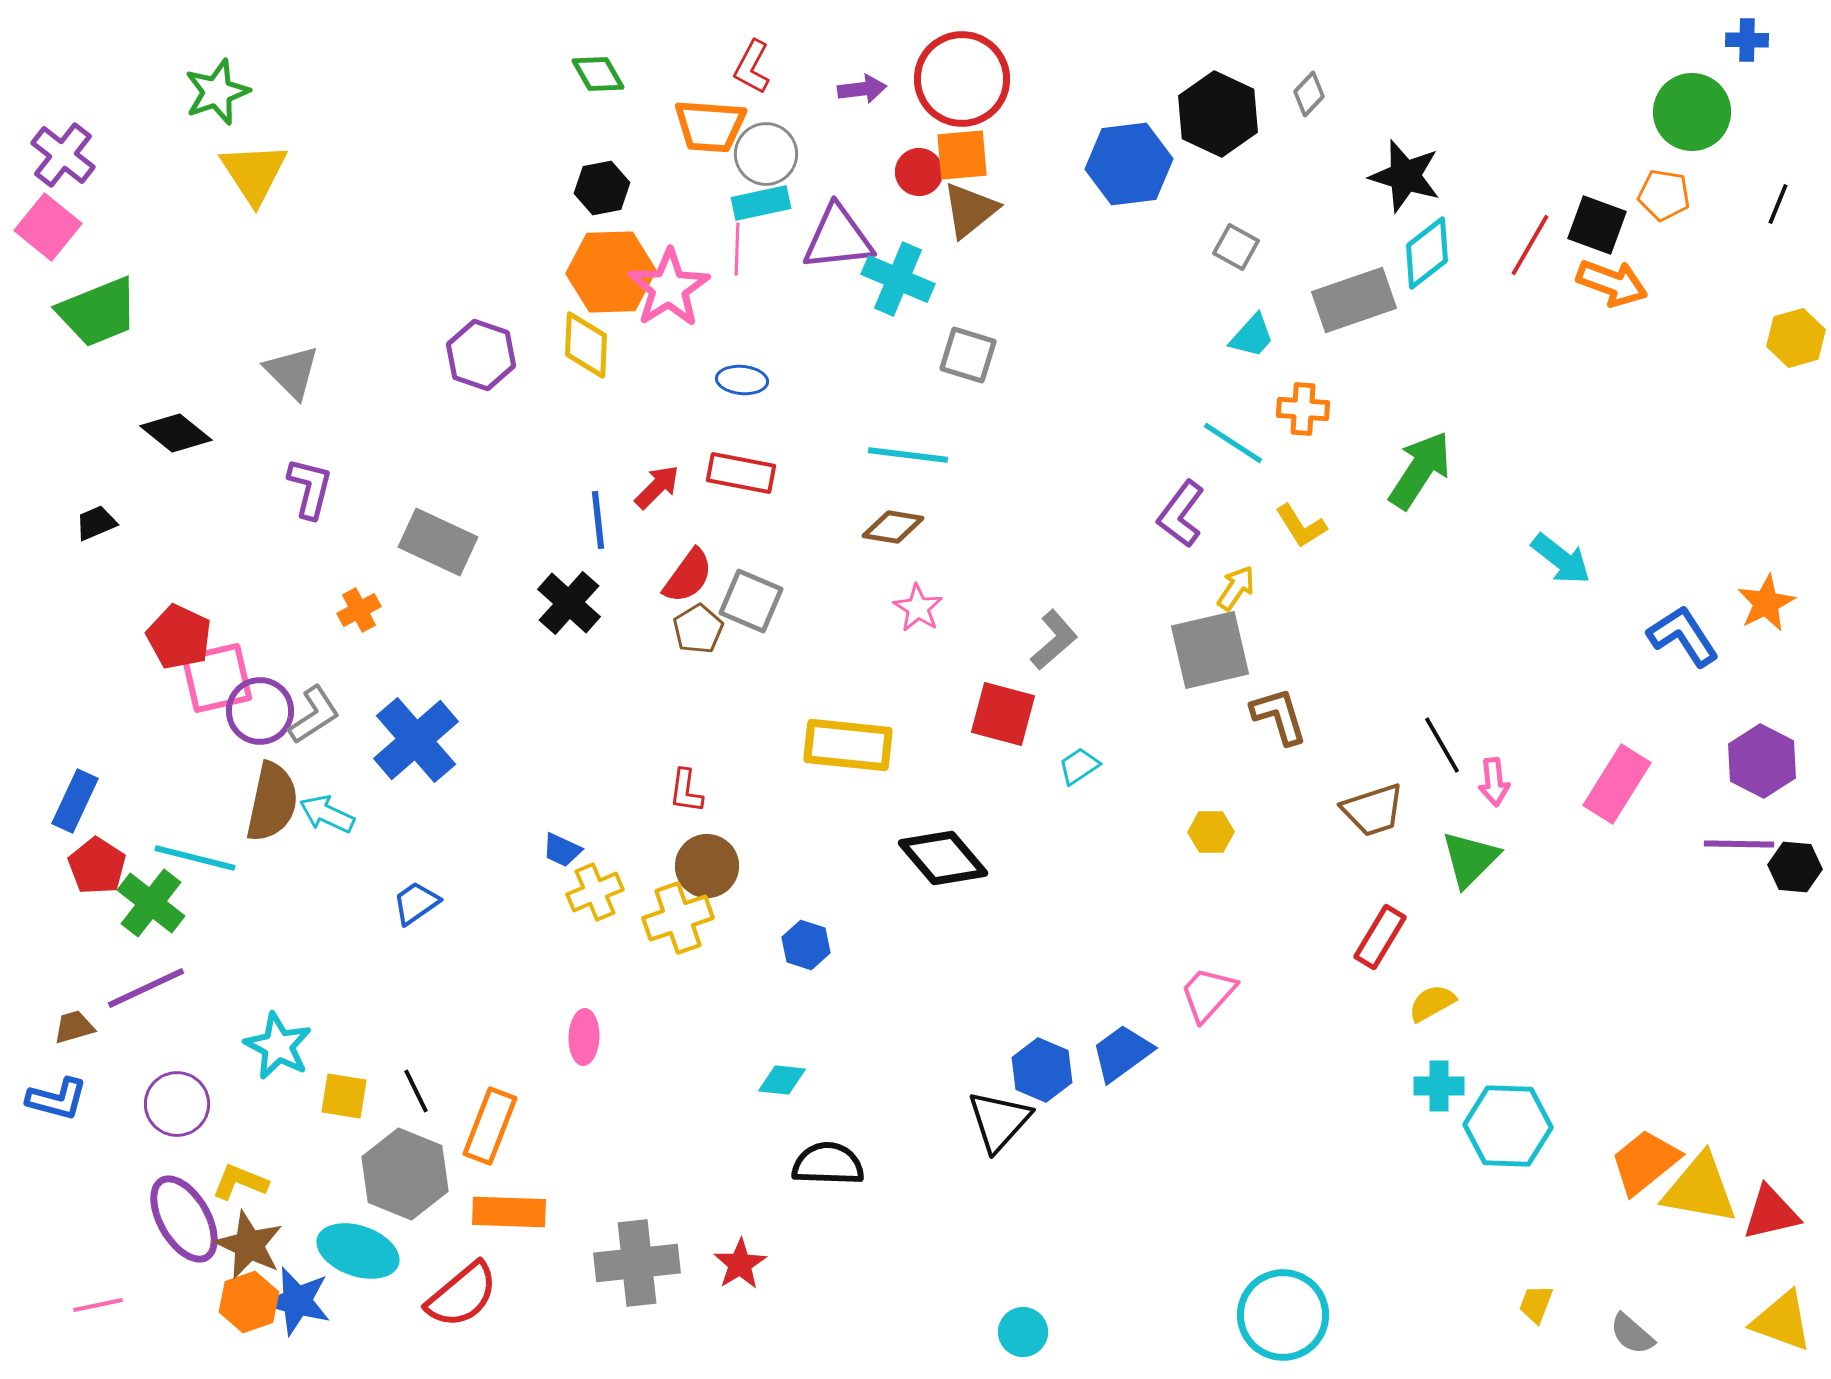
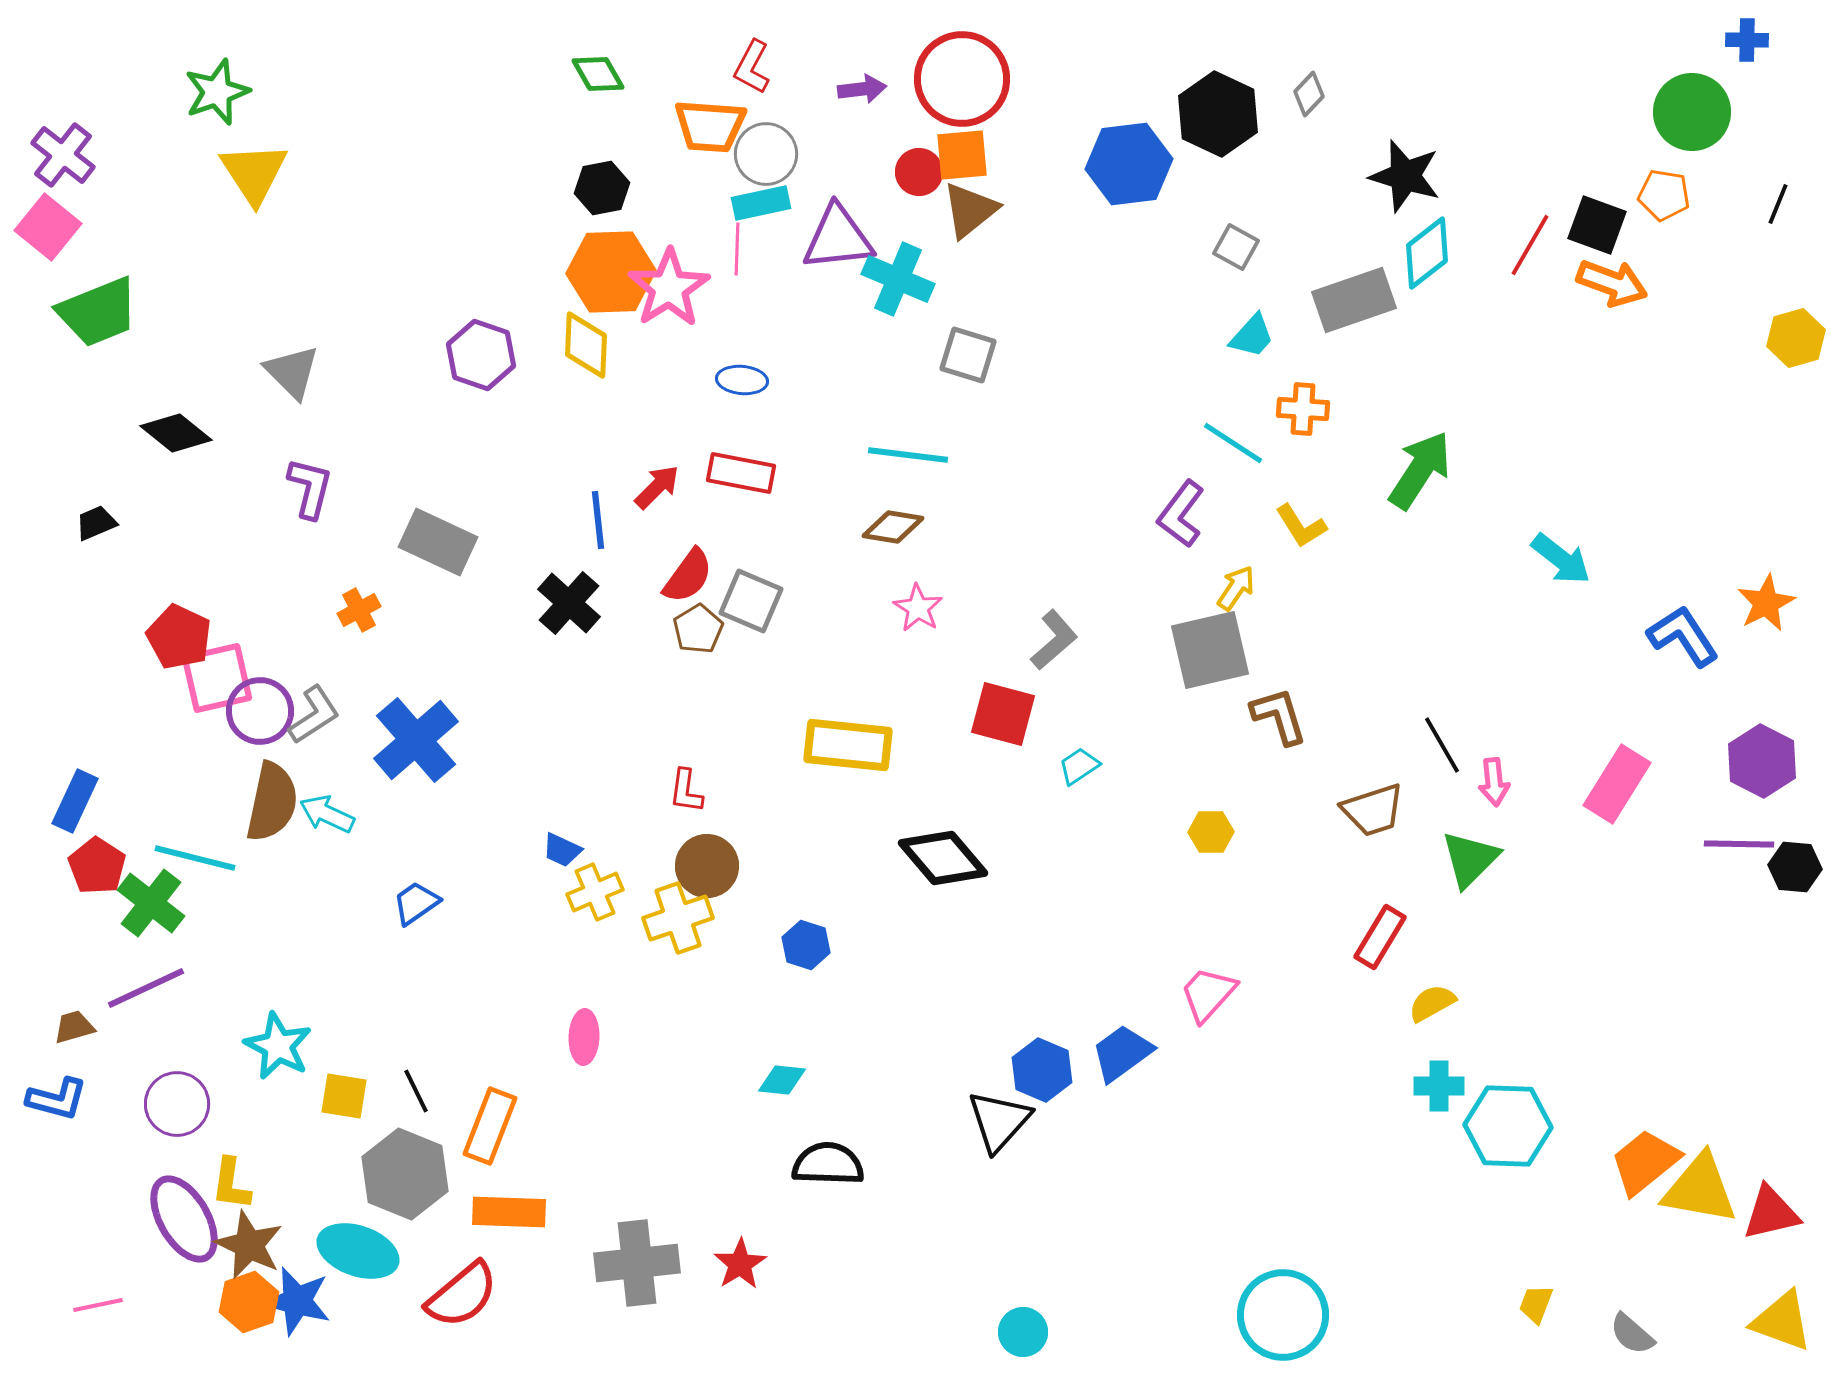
yellow L-shape at (240, 1182): moved 9 px left, 2 px down; rotated 104 degrees counterclockwise
